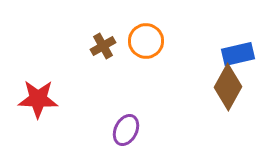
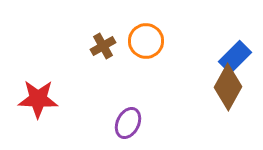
blue rectangle: moved 3 px left, 3 px down; rotated 32 degrees counterclockwise
purple ellipse: moved 2 px right, 7 px up
